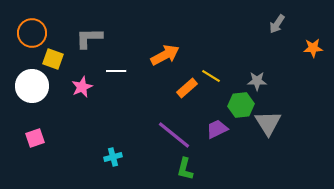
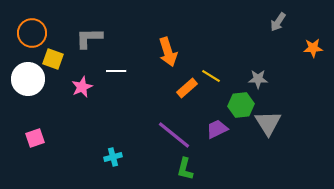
gray arrow: moved 1 px right, 2 px up
orange arrow: moved 3 px right, 3 px up; rotated 100 degrees clockwise
gray star: moved 1 px right, 2 px up
white circle: moved 4 px left, 7 px up
